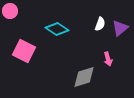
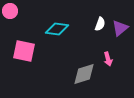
cyan diamond: rotated 25 degrees counterclockwise
pink square: rotated 15 degrees counterclockwise
gray diamond: moved 3 px up
